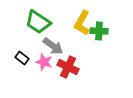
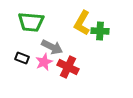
green trapezoid: moved 7 px left; rotated 28 degrees counterclockwise
green cross: moved 1 px right
gray arrow: moved 1 px left, 1 px down; rotated 10 degrees counterclockwise
black rectangle: rotated 16 degrees counterclockwise
pink star: rotated 30 degrees clockwise
